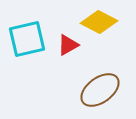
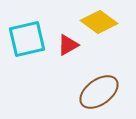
yellow diamond: rotated 9 degrees clockwise
brown ellipse: moved 1 px left, 2 px down
